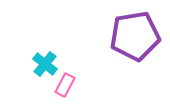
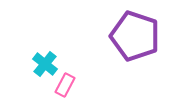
purple pentagon: rotated 27 degrees clockwise
